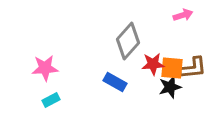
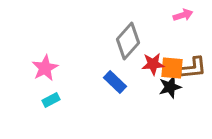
pink star: rotated 24 degrees counterclockwise
blue rectangle: rotated 15 degrees clockwise
